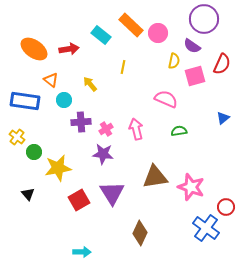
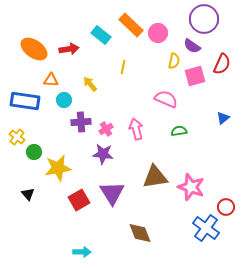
orange triangle: rotated 35 degrees counterclockwise
brown diamond: rotated 45 degrees counterclockwise
